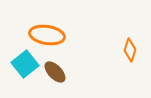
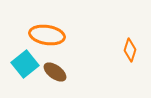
brown ellipse: rotated 10 degrees counterclockwise
